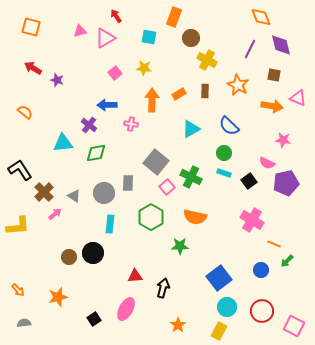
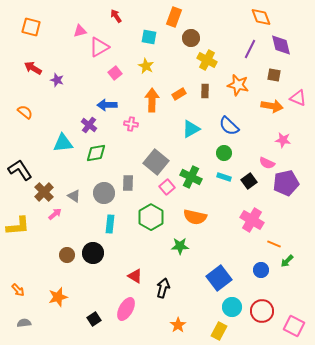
pink triangle at (105, 38): moved 6 px left, 9 px down
yellow star at (144, 68): moved 2 px right, 2 px up; rotated 21 degrees clockwise
orange star at (238, 85): rotated 15 degrees counterclockwise
cyan rectangle at (224, 173): moved 4 px down
brown circle at (69, 257): moved 2 px left, 2 px up
red triangle at (135, 276): rotated 35 degrees clockwise
cyan circle at (227, 307): moved 5 px right
